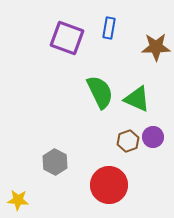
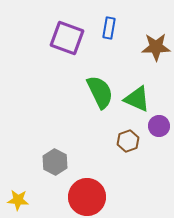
purple circle: moved 6 px right, 11 px up
red circle: moved 22 px left, 12 px down
